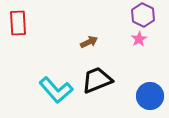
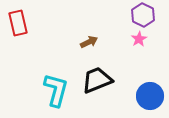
red rectangle: rotated 10 degrees counterclockwise
cyan L-shape: rotated 124 degrees counterclockwise
